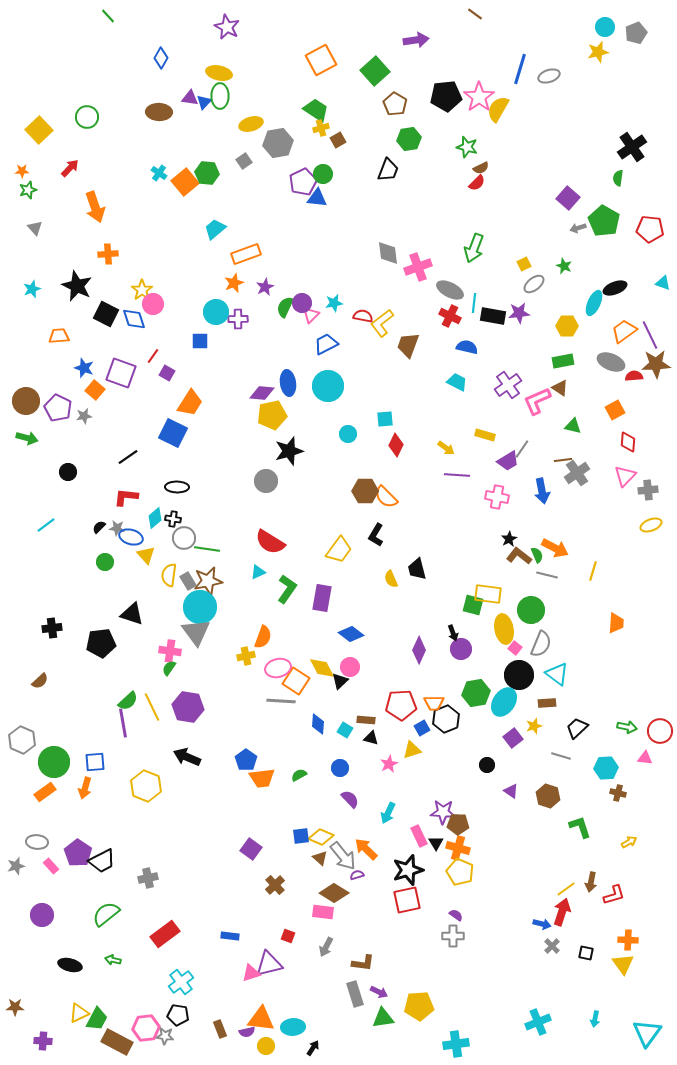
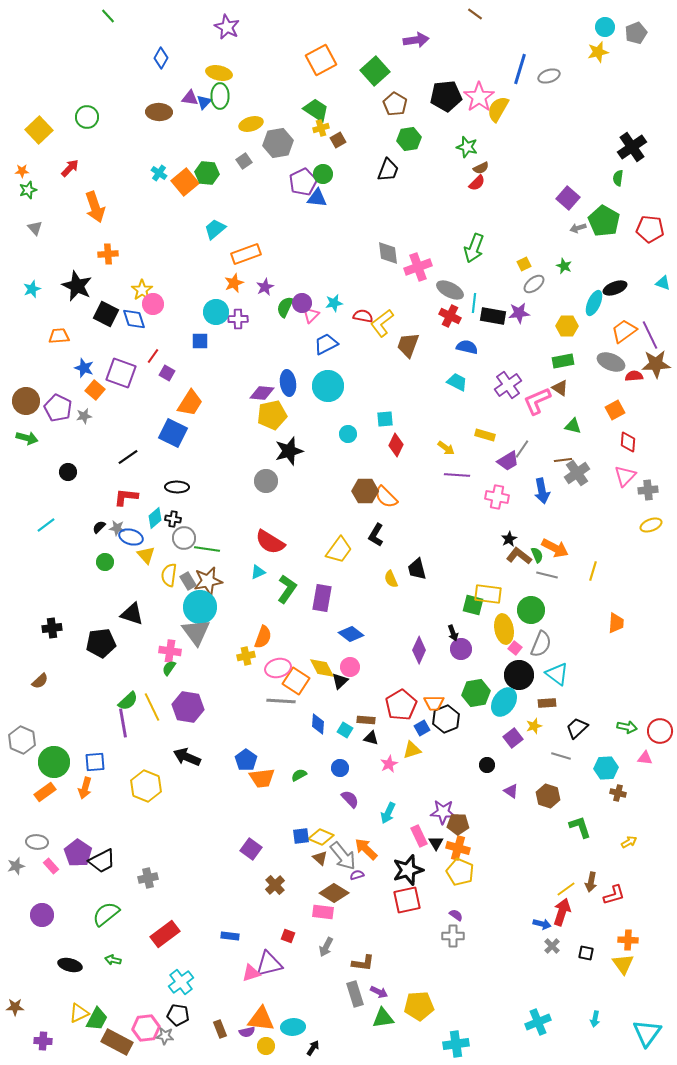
red pentagon at (401, 705): rotated 28 degrees counterclockwise
